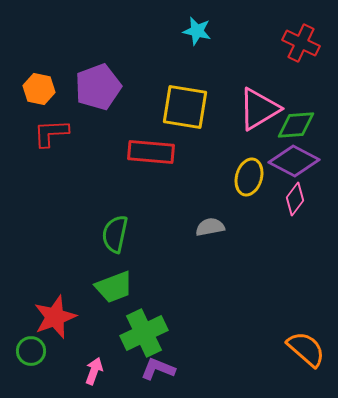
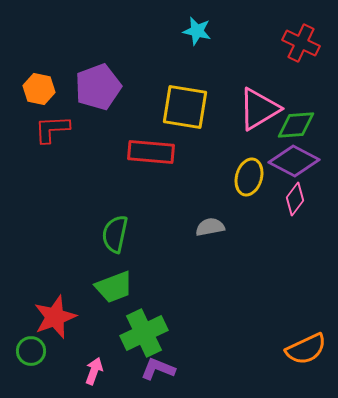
red L-shape: moved 1 px right, 4 px up
orange semicircle: rotated 114 degrees clockwise
